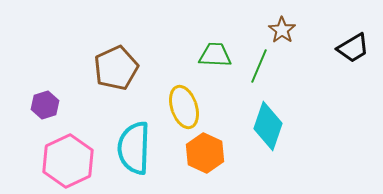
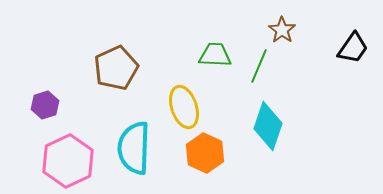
black trapezoid: rotated 24 degrees counterclockwise
